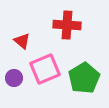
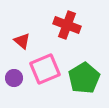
red cross: rotated 16 degrees clockwise
